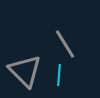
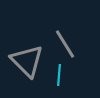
gray triangle: moved 2 px right, 10 px up
